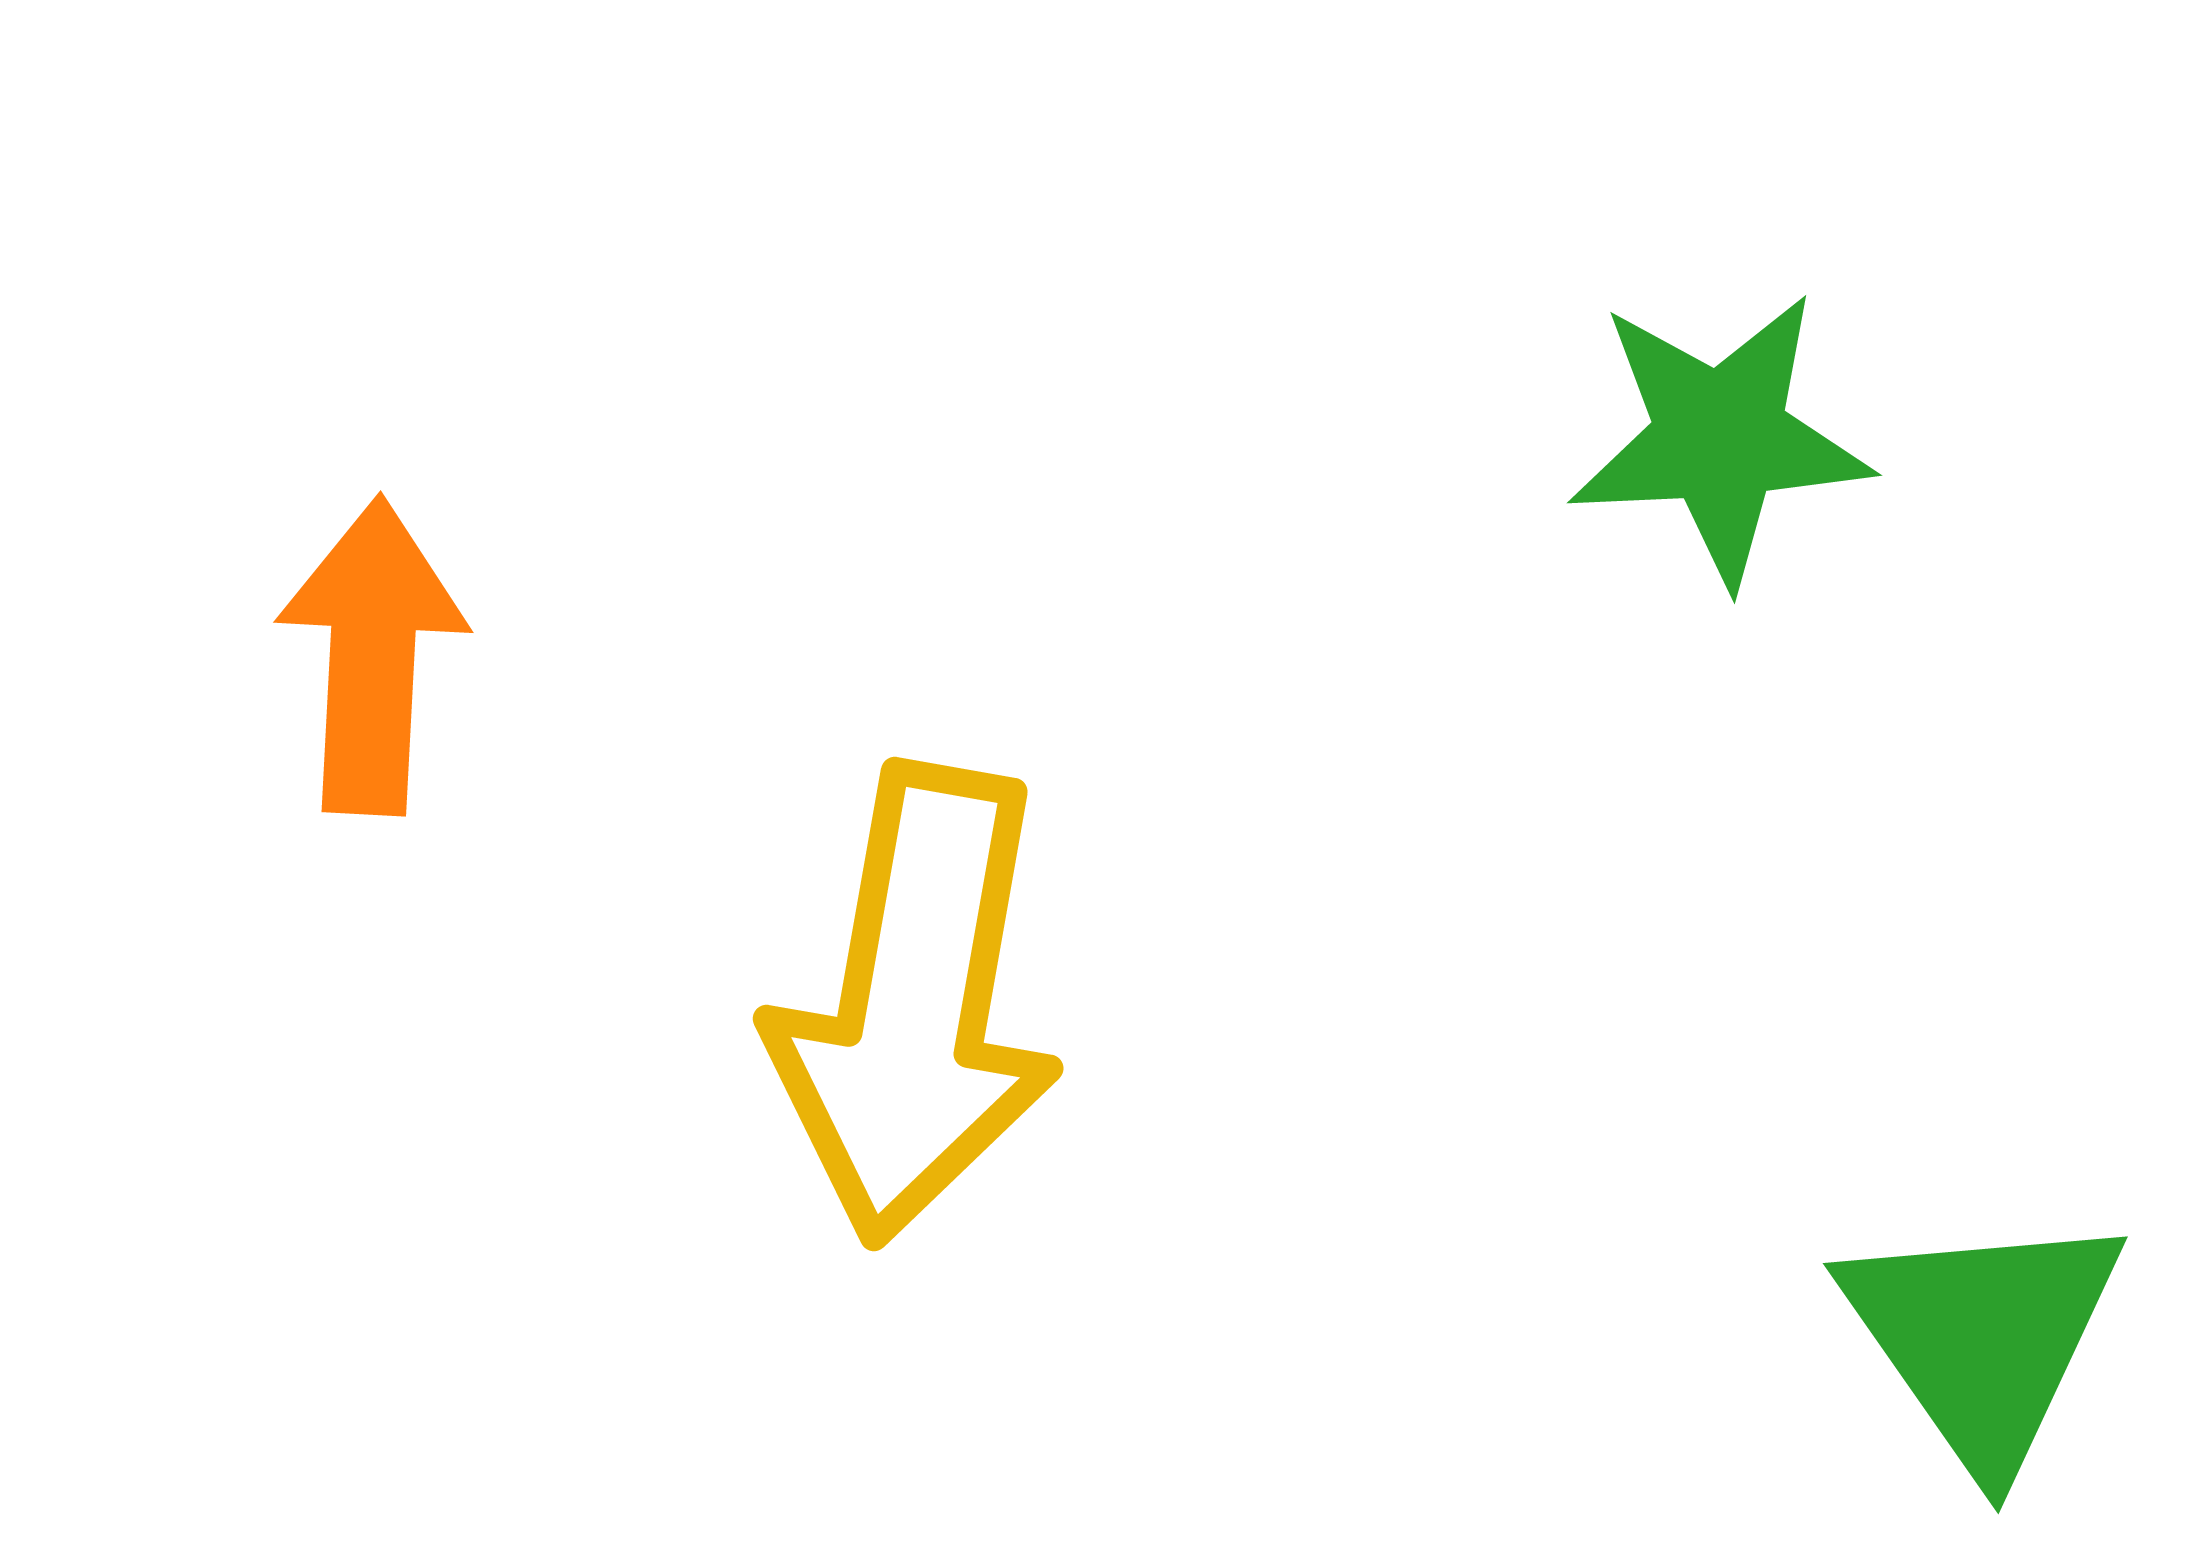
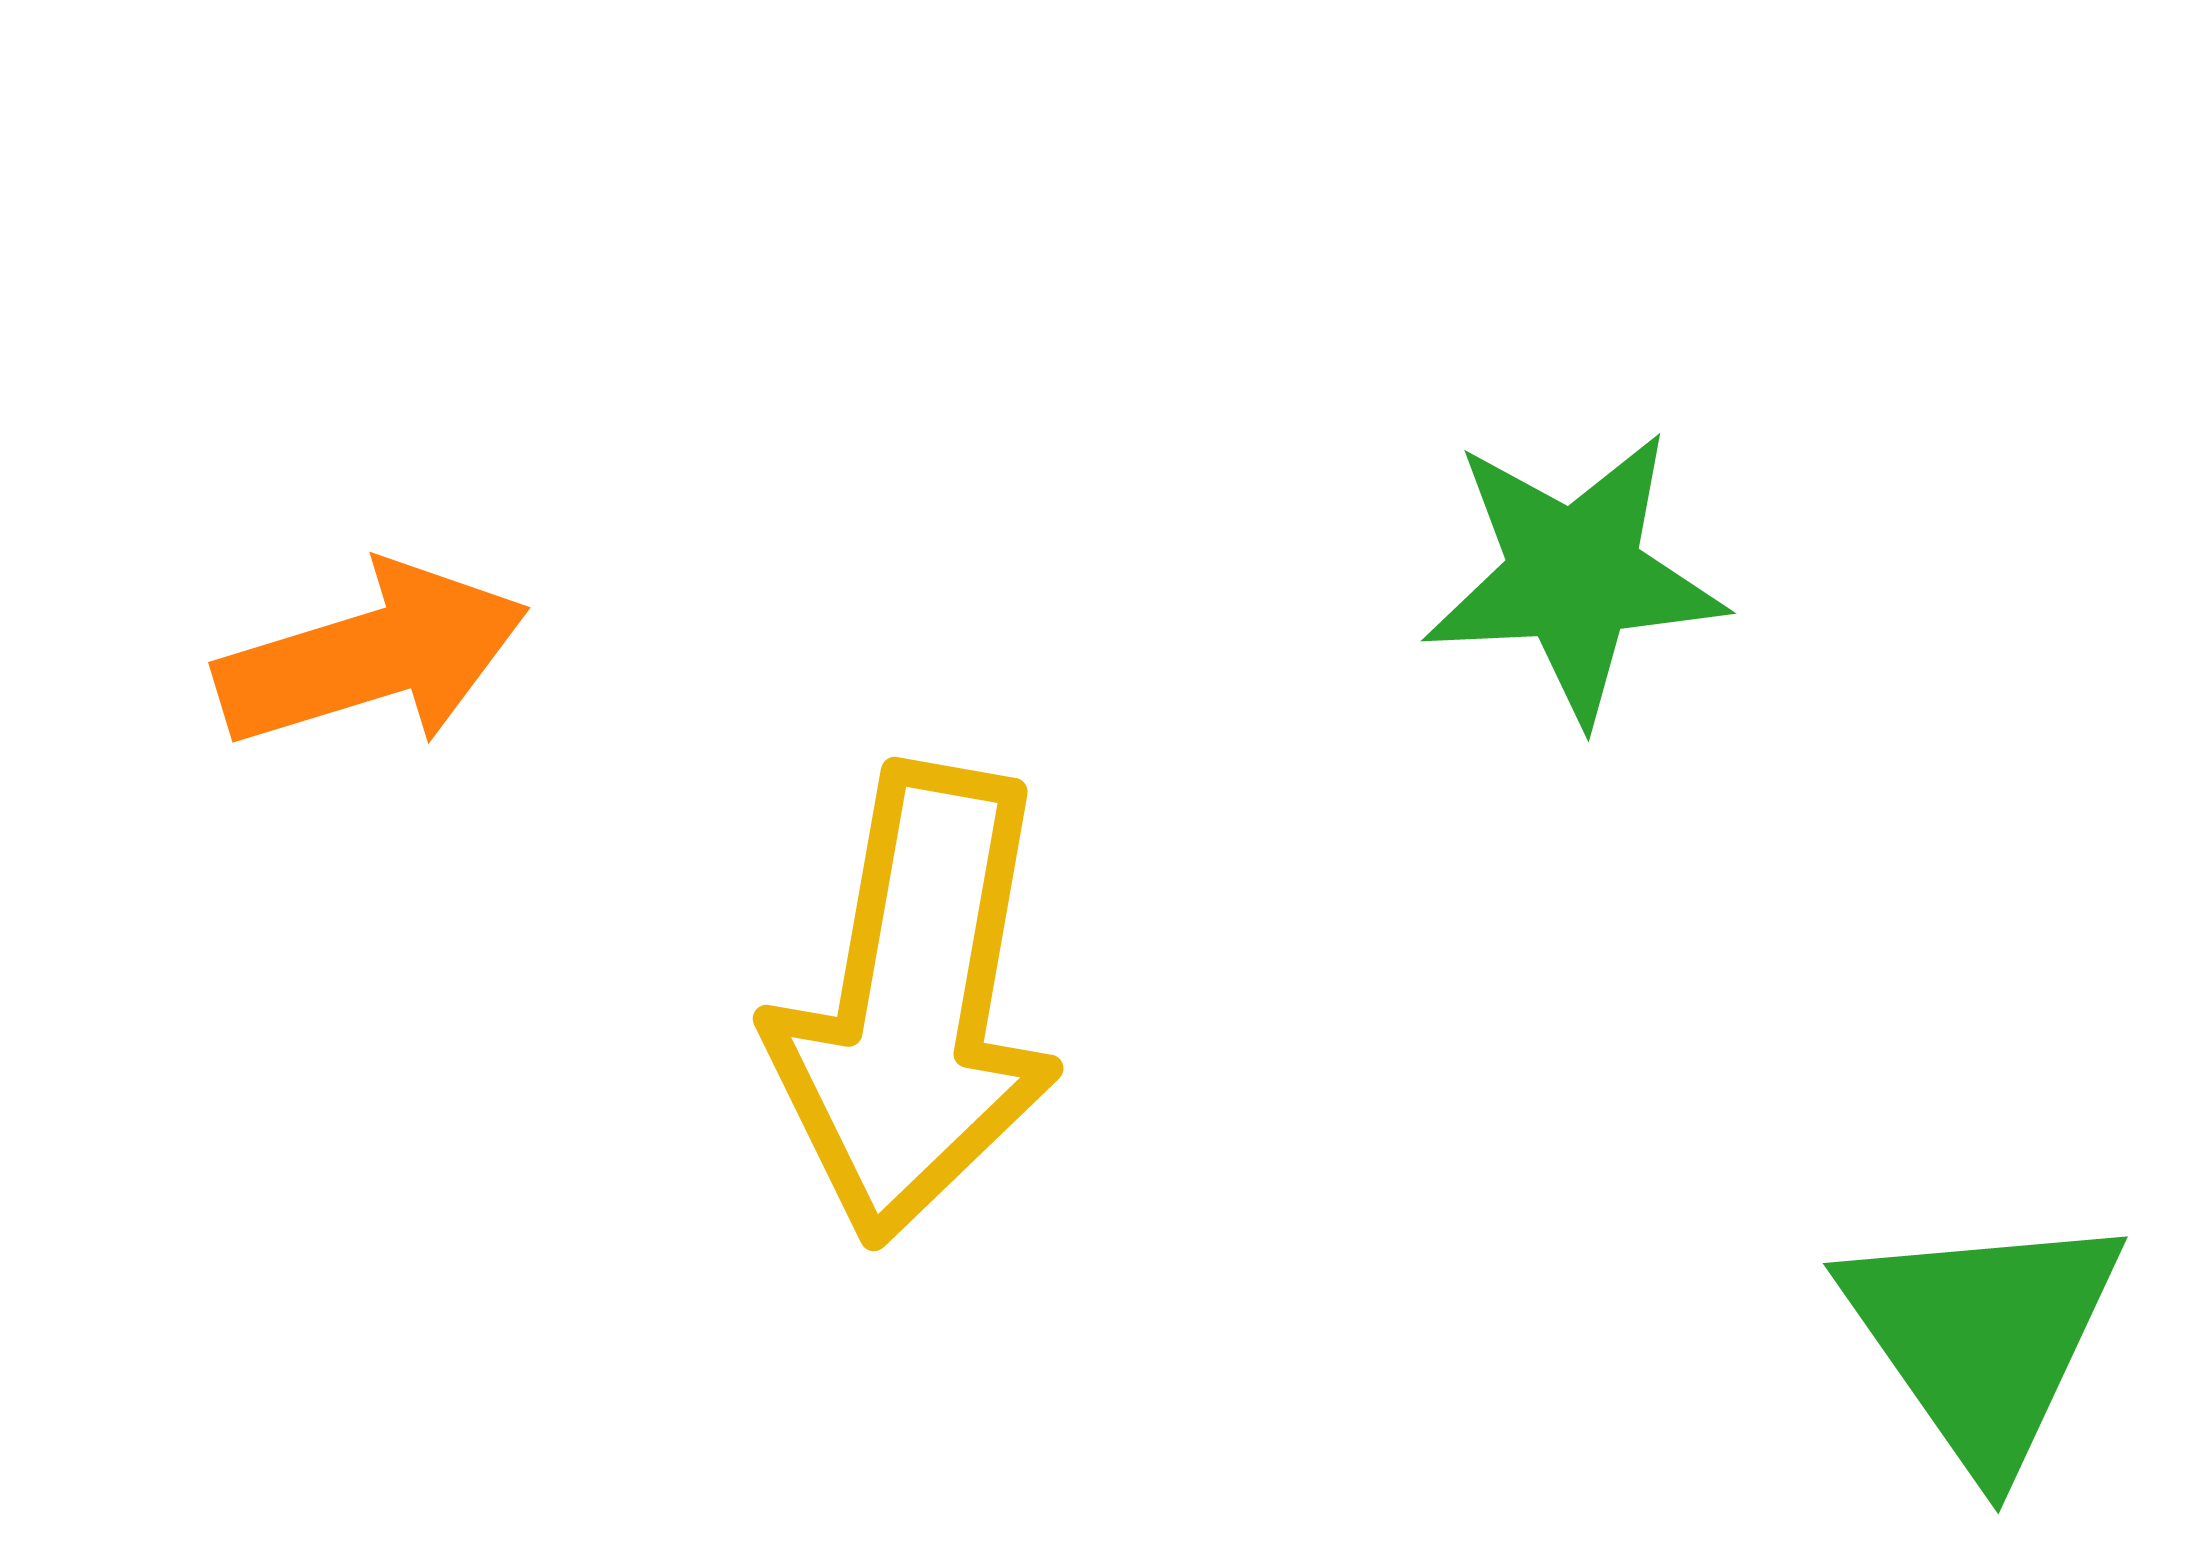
green star: moved 146 px left, 138 px down
orange arrow: rotated 70 degrees clockwise
